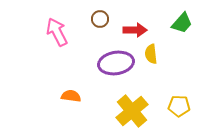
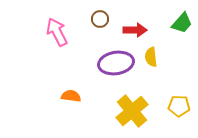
yellow semicircle: moved 3 px down
